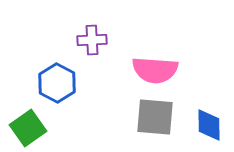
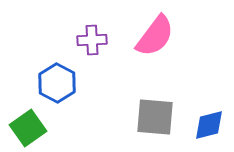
pink semicircle: moved 34 px up; rotated 57 degrees counterclockwise
blue diamond: rotated 76 degrees clockwise
